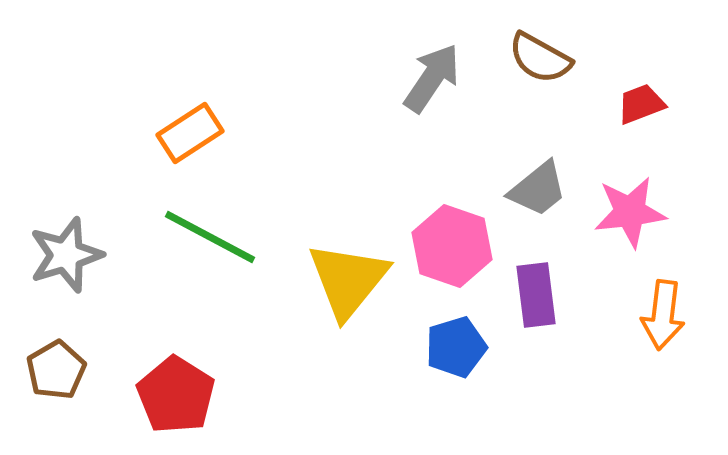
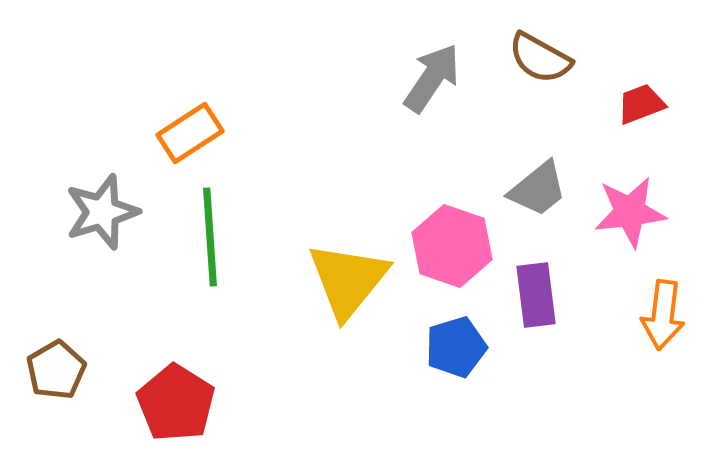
green line: rotated 58 degrees clockwise
gray star: moved 36 px right, 43 px up
red pentagon: moved 8 px down
